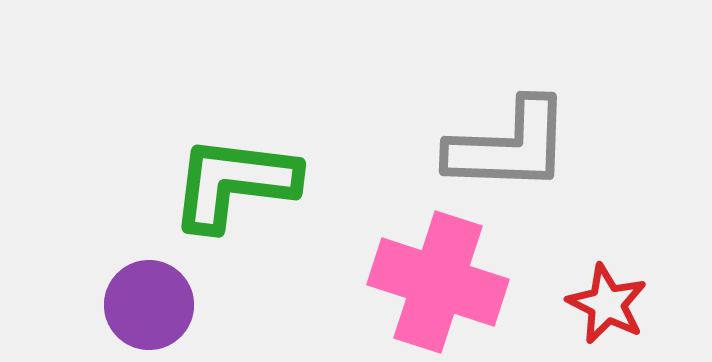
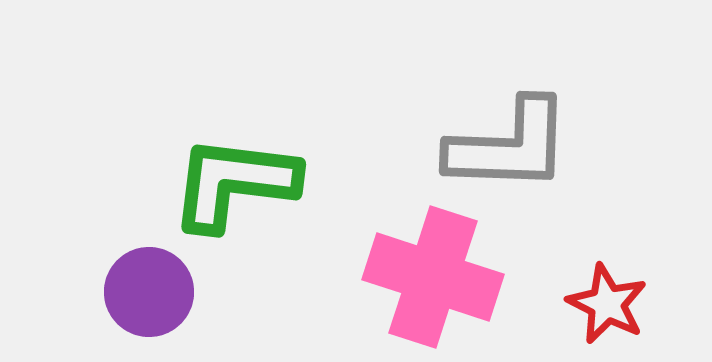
pink cross: moved 5 px left, 5 px up
purple circle: moved 13 px up
